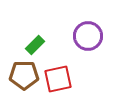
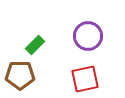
brown pentagon: moved 4 px left
red square: moved 27 px right
